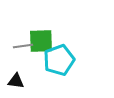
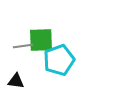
green square: moved 1 px up
